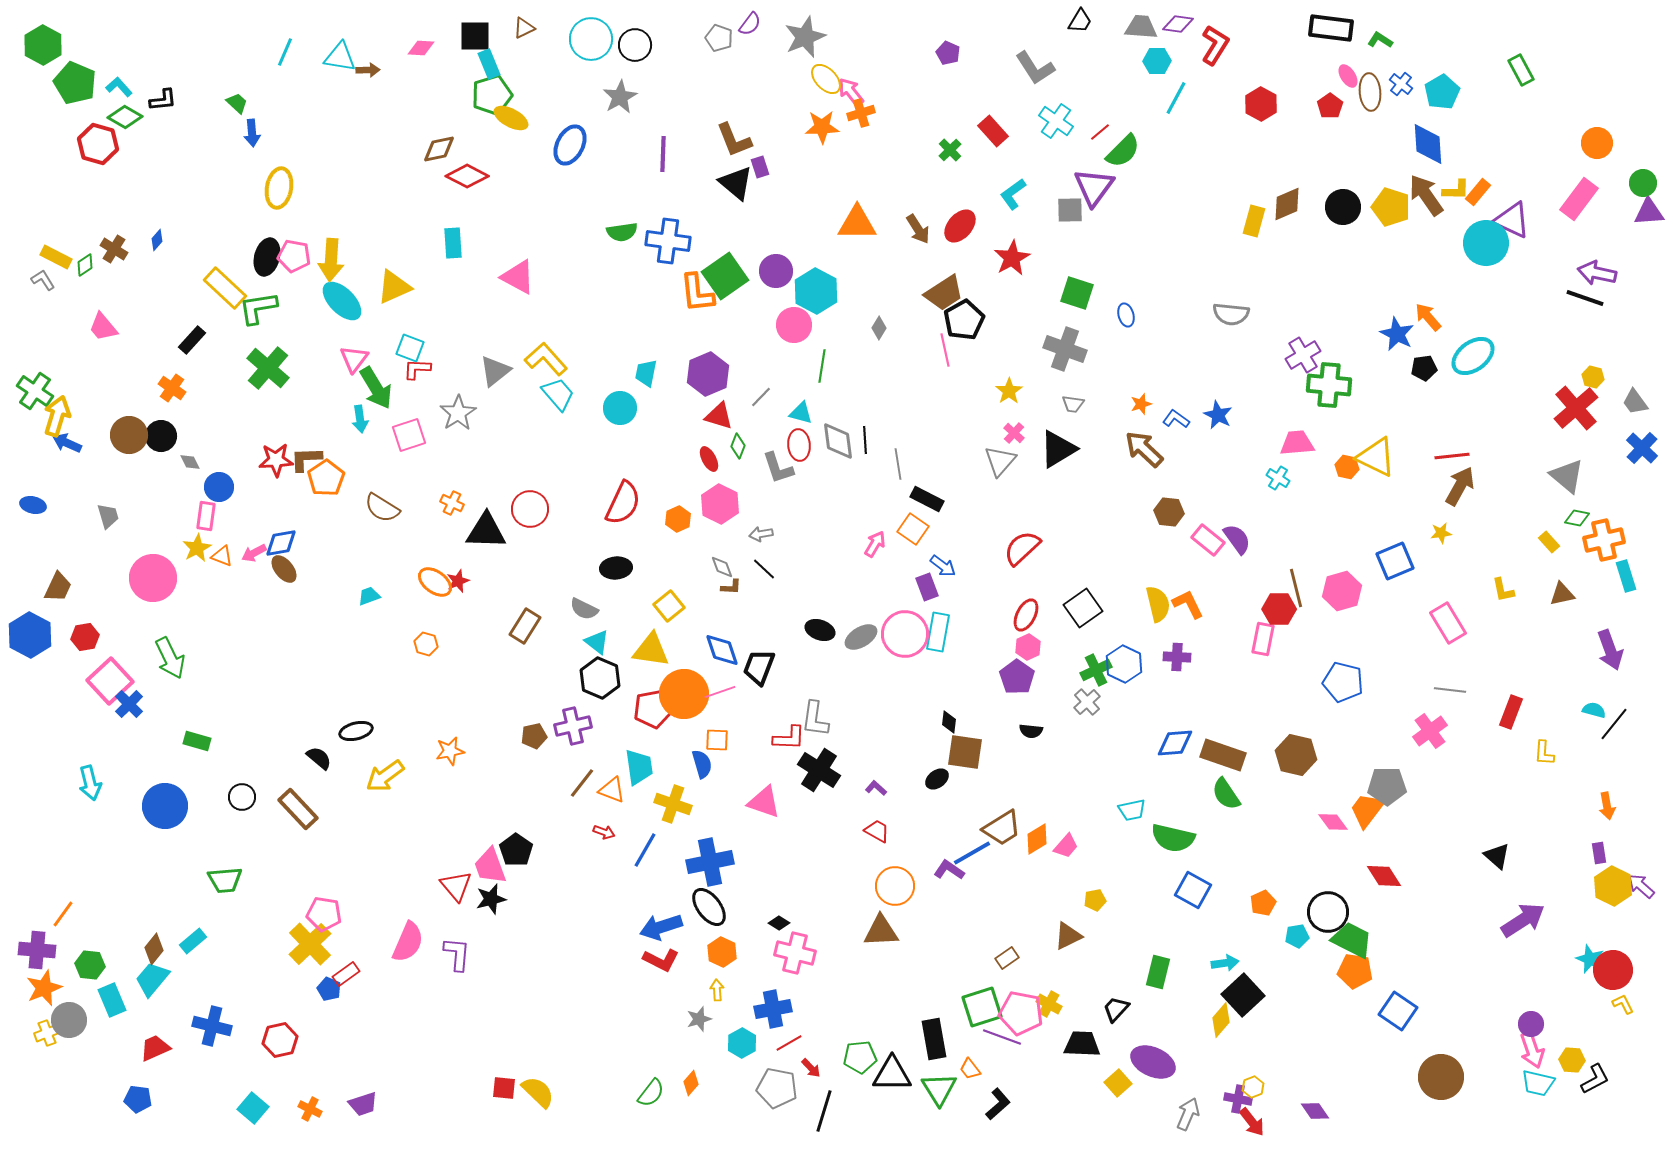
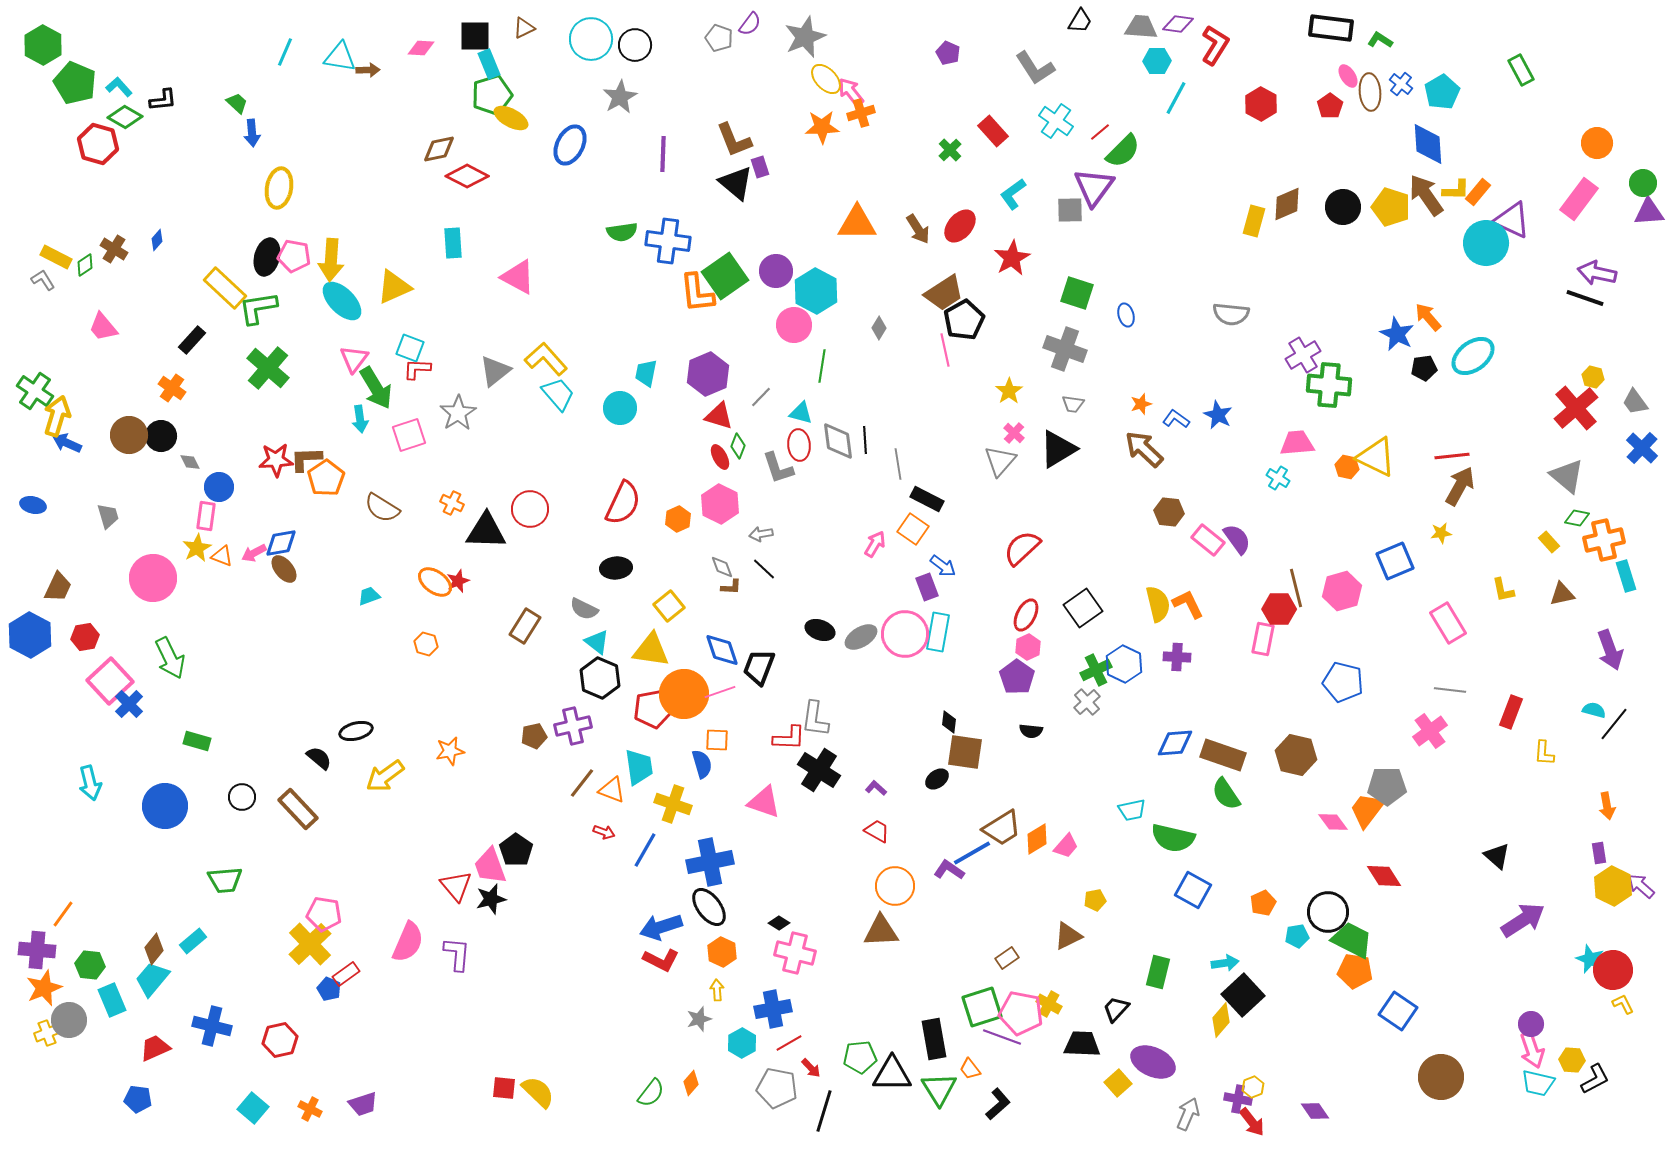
red ellipse at (709, 459): moved 11 px right, 2 px up
